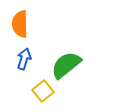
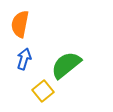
orange semicircle: rotated 12 degrees clockwise
